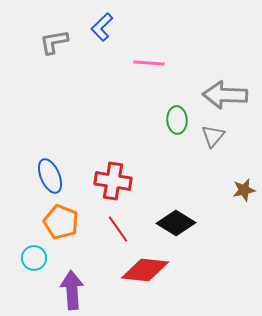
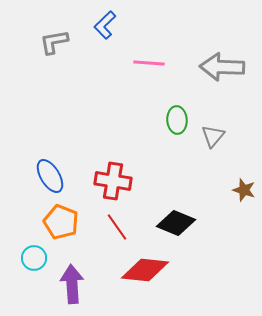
blue L-shape: moved 3 px right, 2 px up
gray arrow: moved 3 px left, 28 px up
blue ellipse: rotated 8 degrees counterclockwise
brown star: rotated 30 degrees clockwise
black diamond: rotated 9 degrees counterclockwise
red line: moved 1 px left, 2 px up
purple arrow: moved 6 px up
